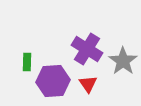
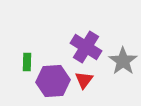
purple cross: moved 1 px left, 2 px up
red triangle: moved 4 px left, 4 px up; rotated 12 degrees clockwise
